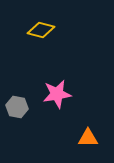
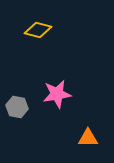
yellow diamond: moved 3 px left
